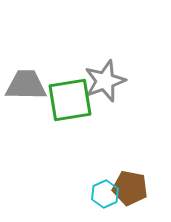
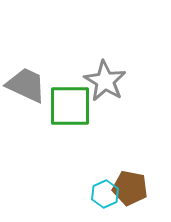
gray star: rotated 21 degrees counterclockwise
gray trapezoid: rotated 24 degrees clockwise
green square: moved 6 px down; rotated 9 degrees clockwise
